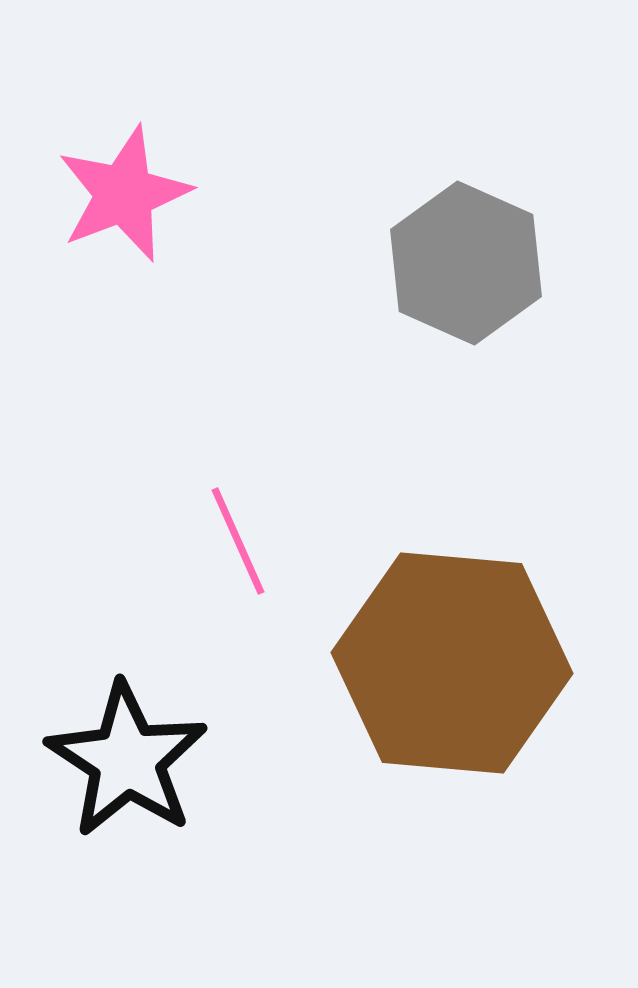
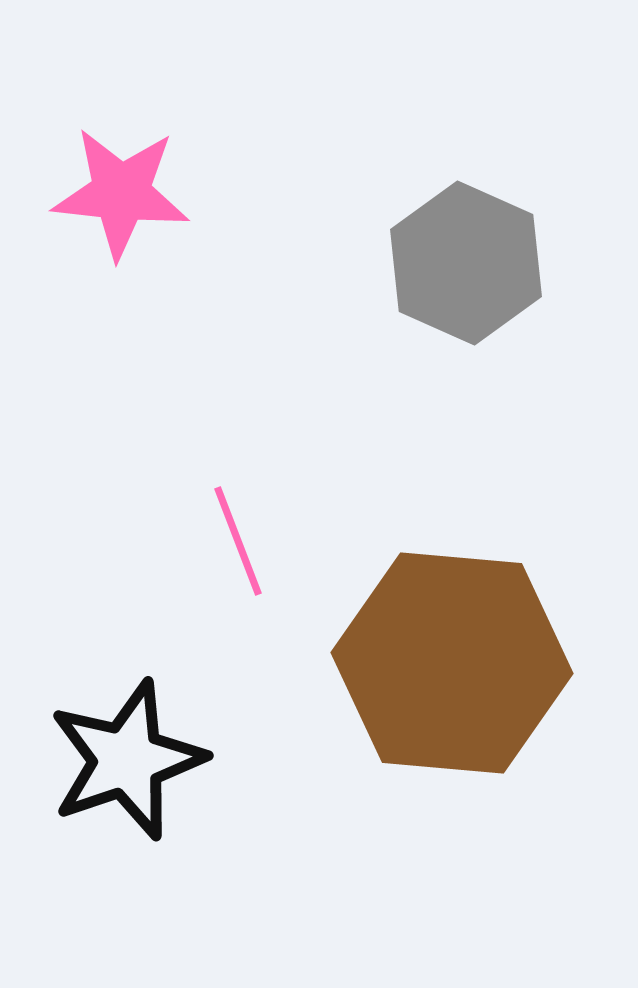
pink star: moved 3 px left, 1 px up; rotated 27 degrees clockwise
pink line: rotated 3 degrees clockwise
black star: rotated 20 degrees clockwise
